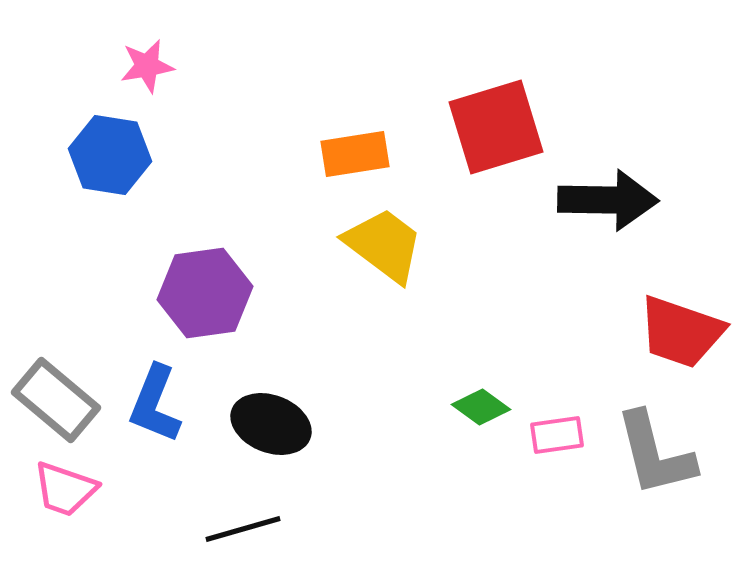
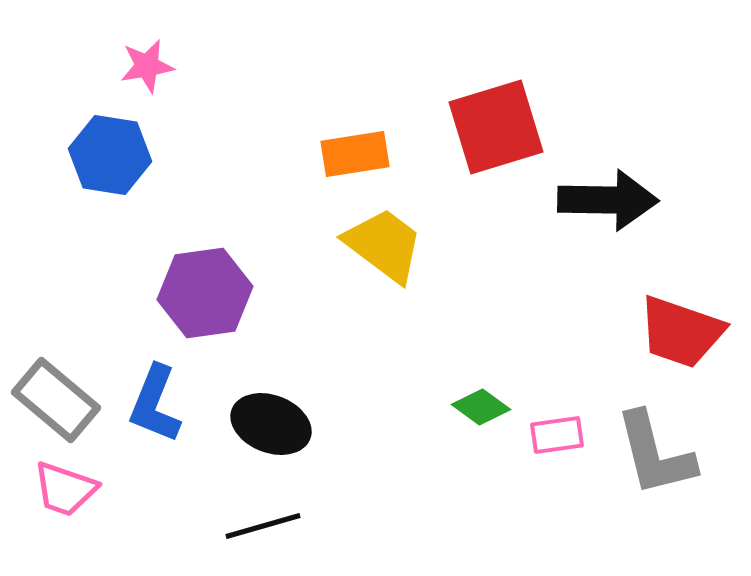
black line: moved 20 px right, 3 px up
